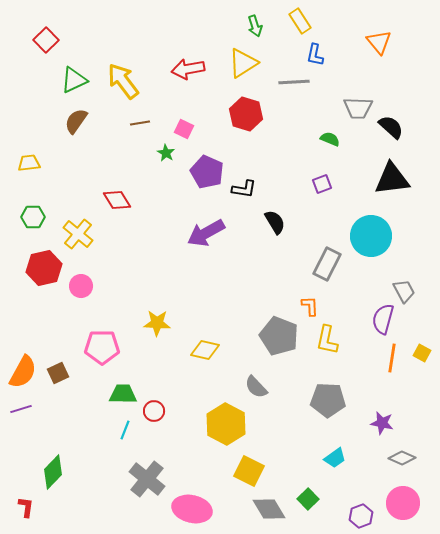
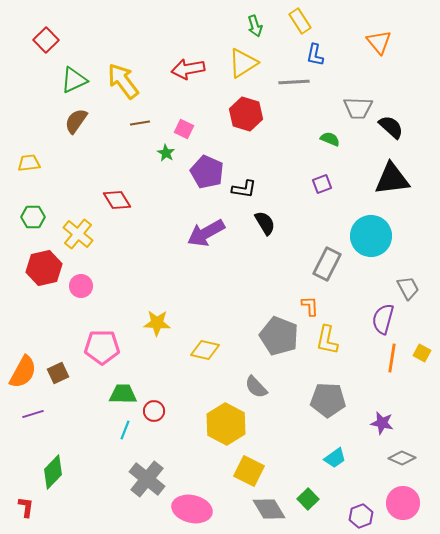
black semicircle at (275, 222): moved 10 px left, 1 px down
gray trapezoid at (404, 291): moved 4 px right, 3 px up
purple line at (21, 409): moved 12 px right, 5 px down
